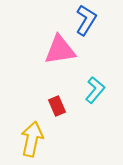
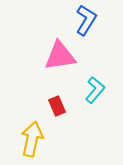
pink triangle: moved 6 px down
